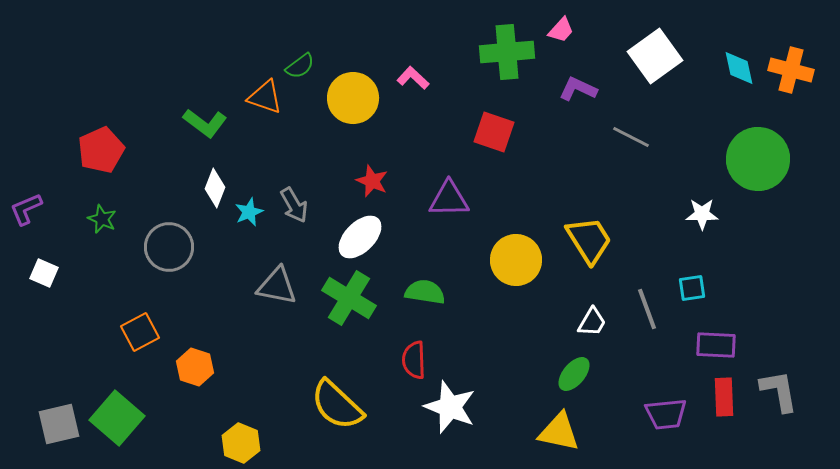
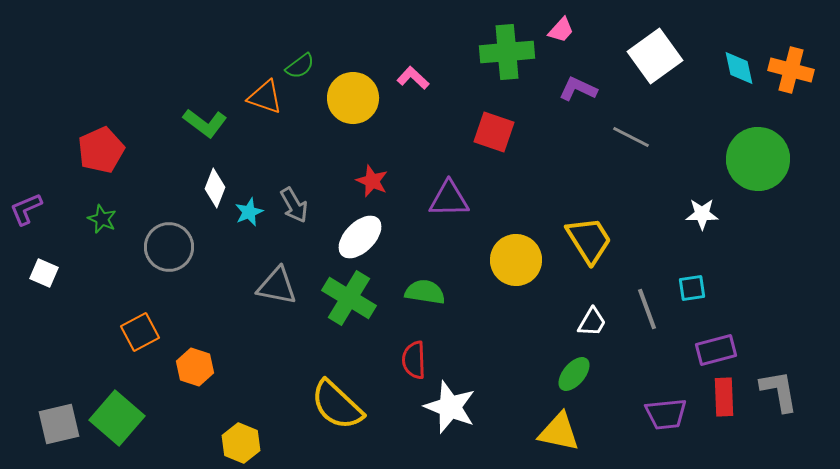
purple rectangle at (716, 345): moved 5 px down; rotated 18 degrees counterclockwise
